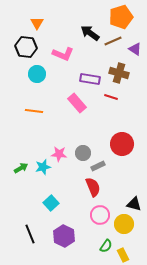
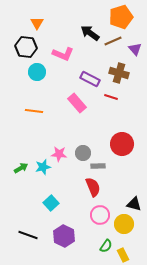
purple triangle: rotated 16 degrees clockwise
cyan circle: moved 2 px up
purple rectangle: rotated 18 degrees clockwise
gray rectangle: rotated 24 degrees clockwise
black line: moved 2 px left, 1 px down; rotated 48 degrees counterclockwise
